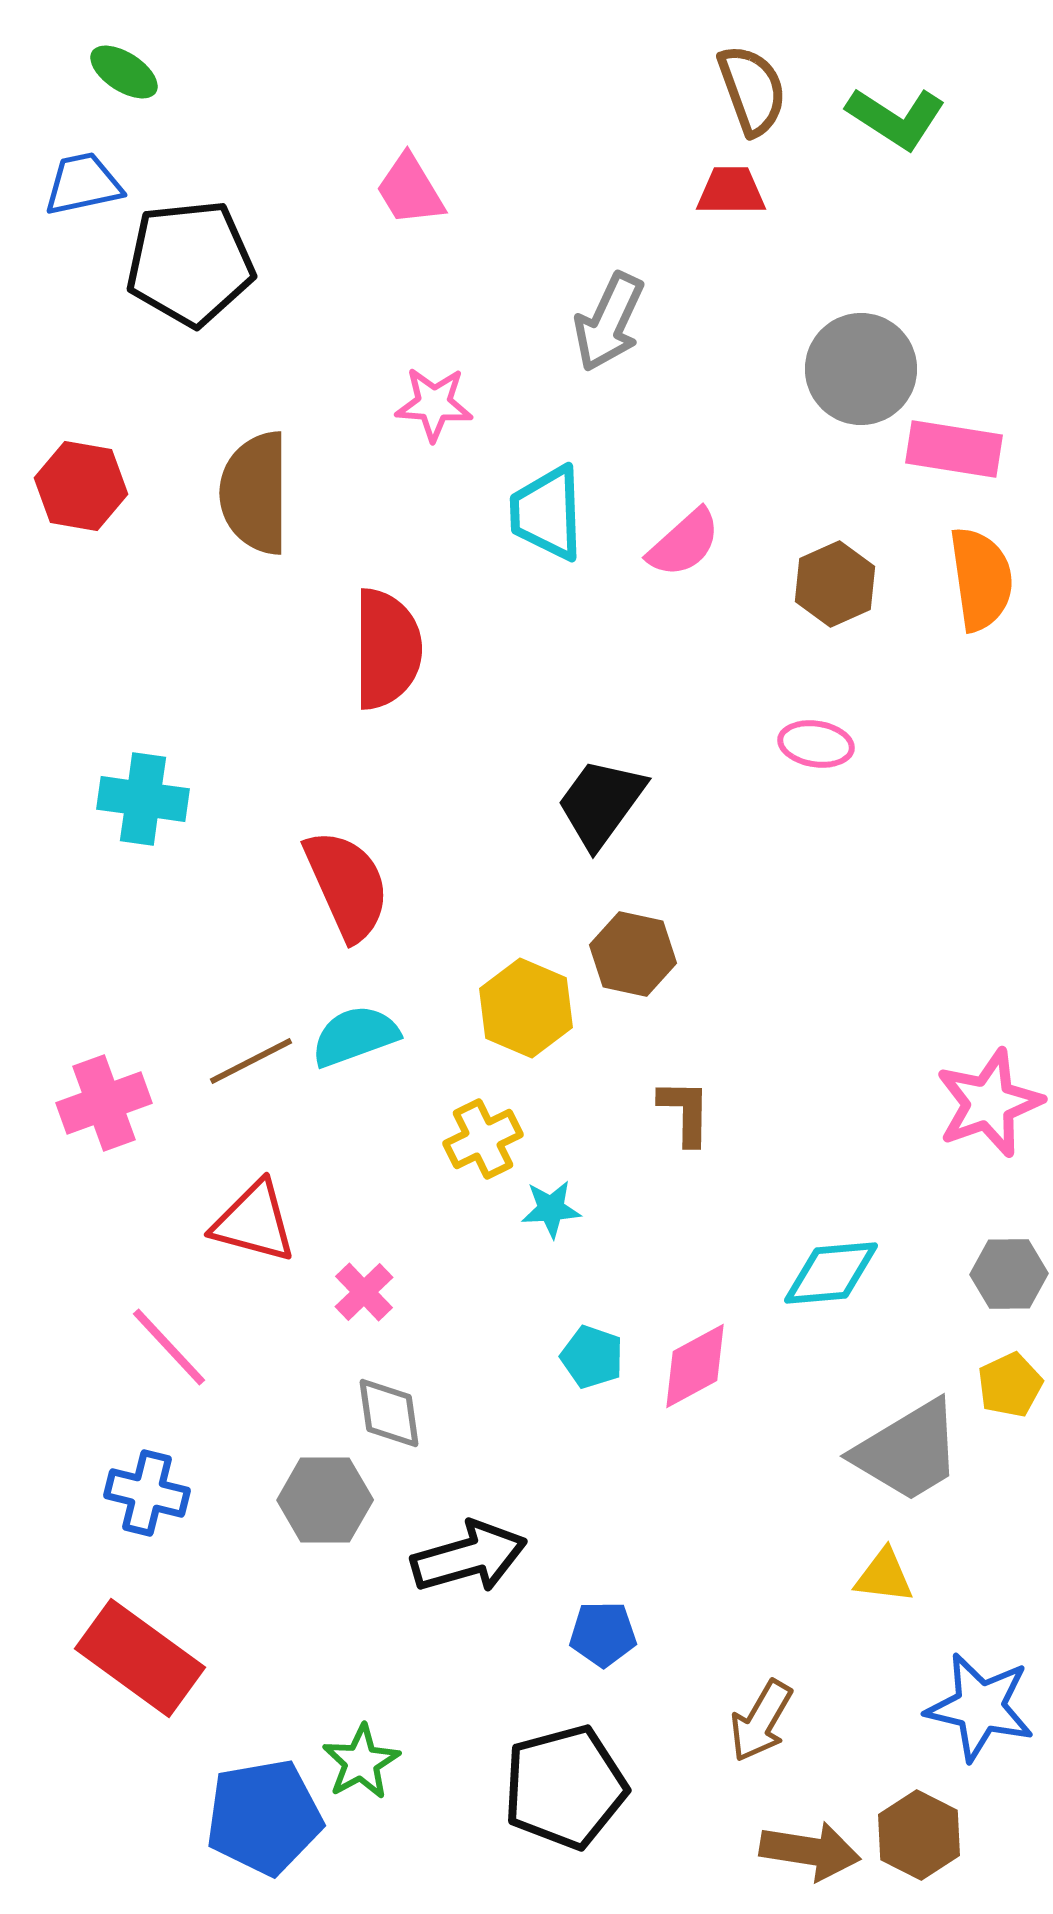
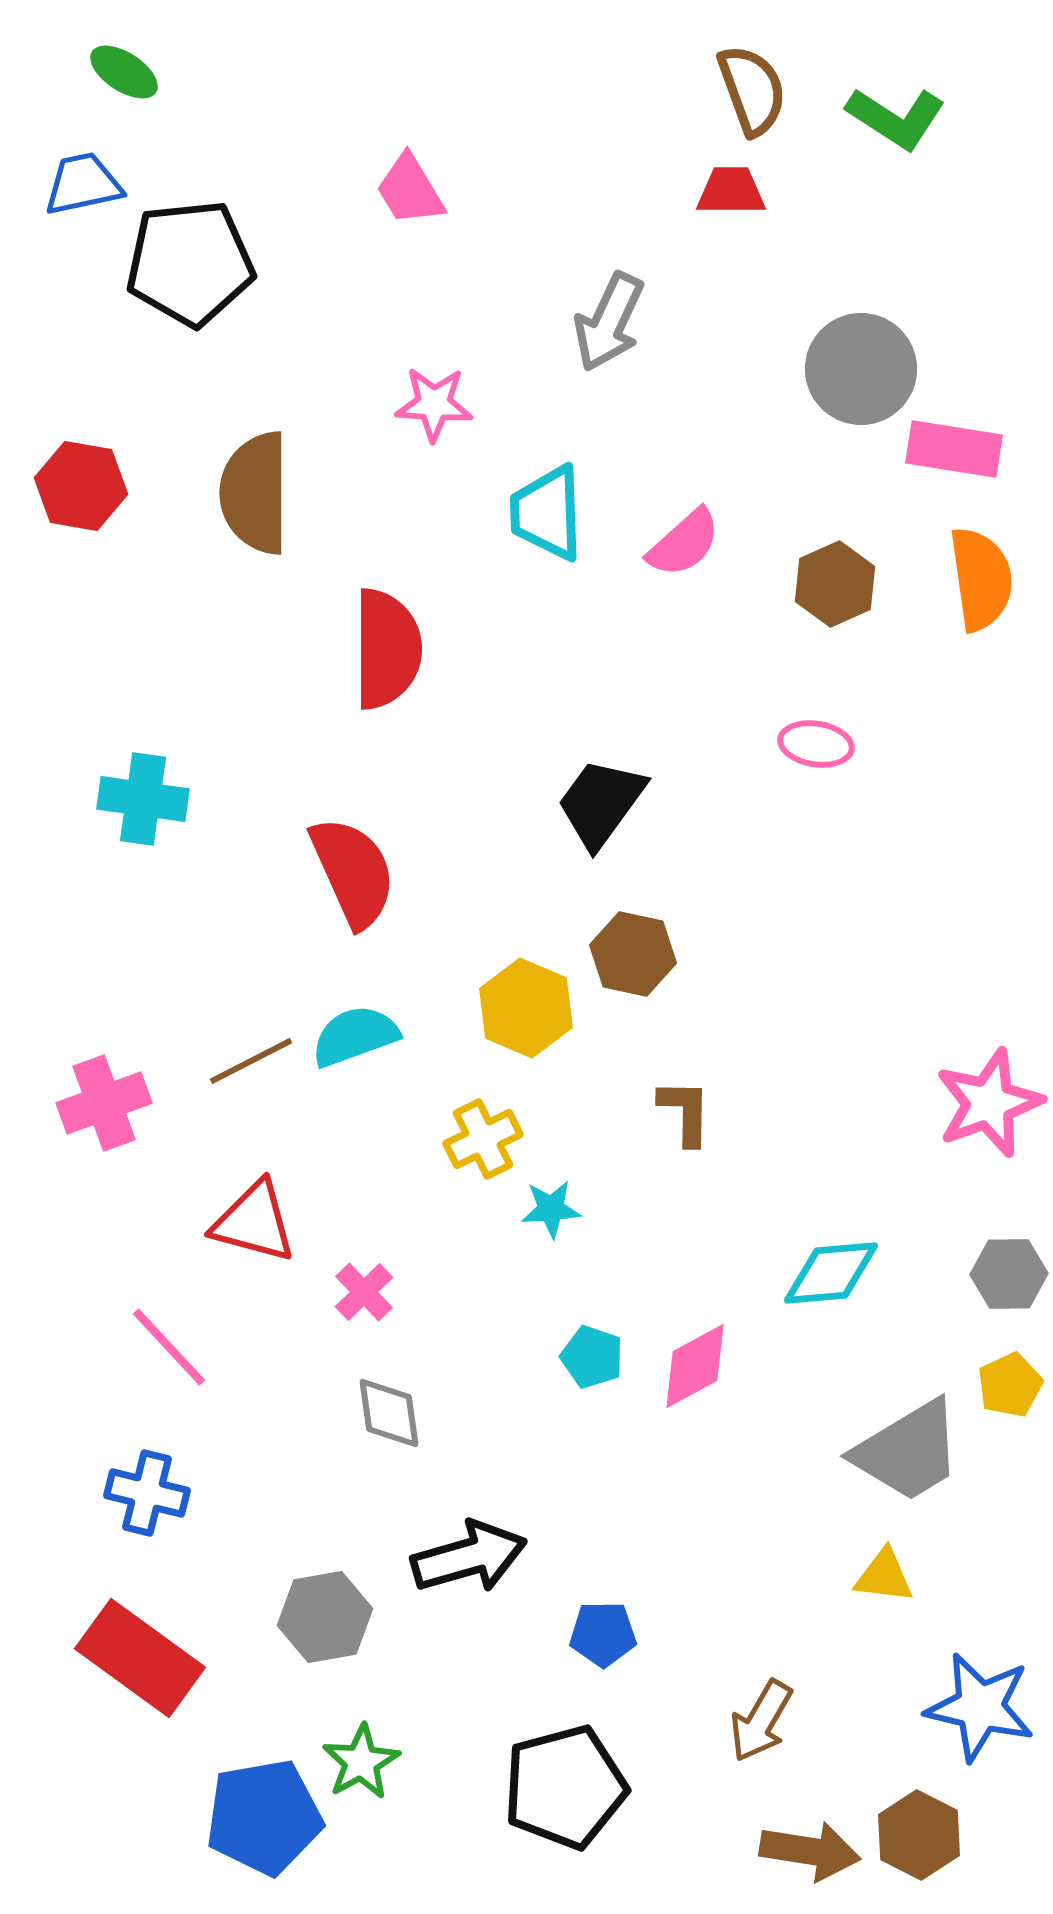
red semicircle at (347, 885): moved 6 px right, 13 px up
gray hexagon at (325, 1500): moved 117 px down; rotated 10 degrees counterclockwise
